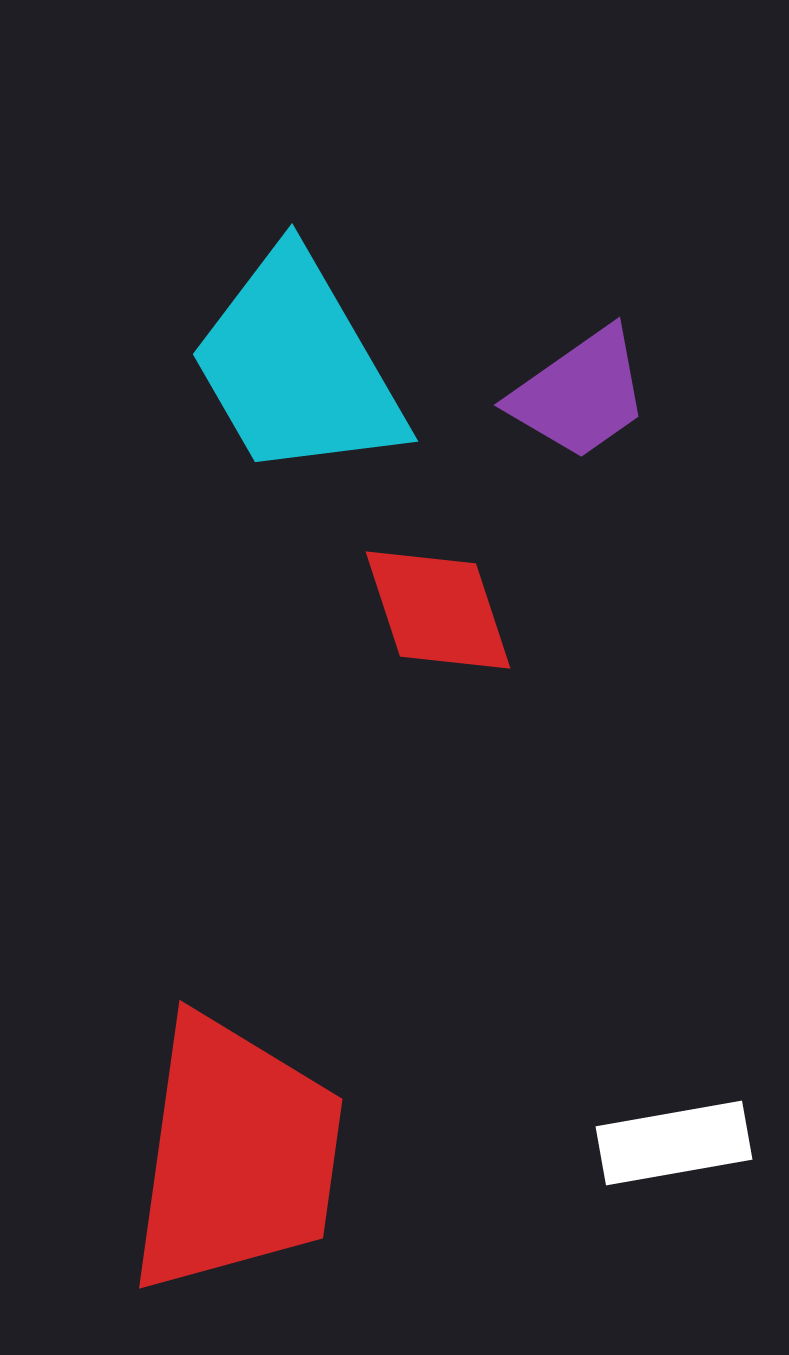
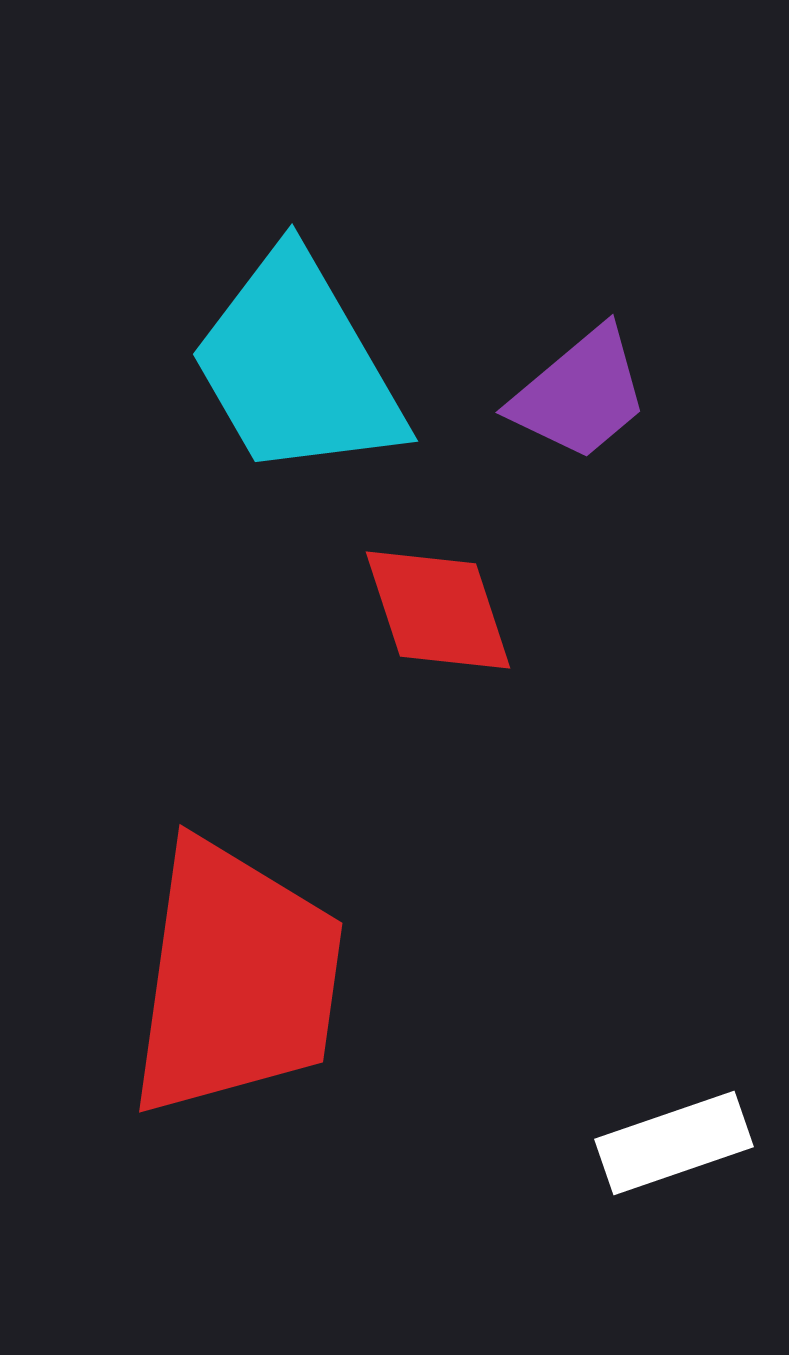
purple trapezoid: rotated 5 degrees counterclockwise
white rectangle: rotated 9 degrees counterclockwise
red trapezoid: moved 176 px up
